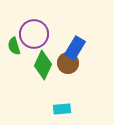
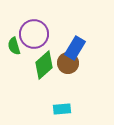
green diamond: moved 1 px right; rotated 24 degrees clockwise
